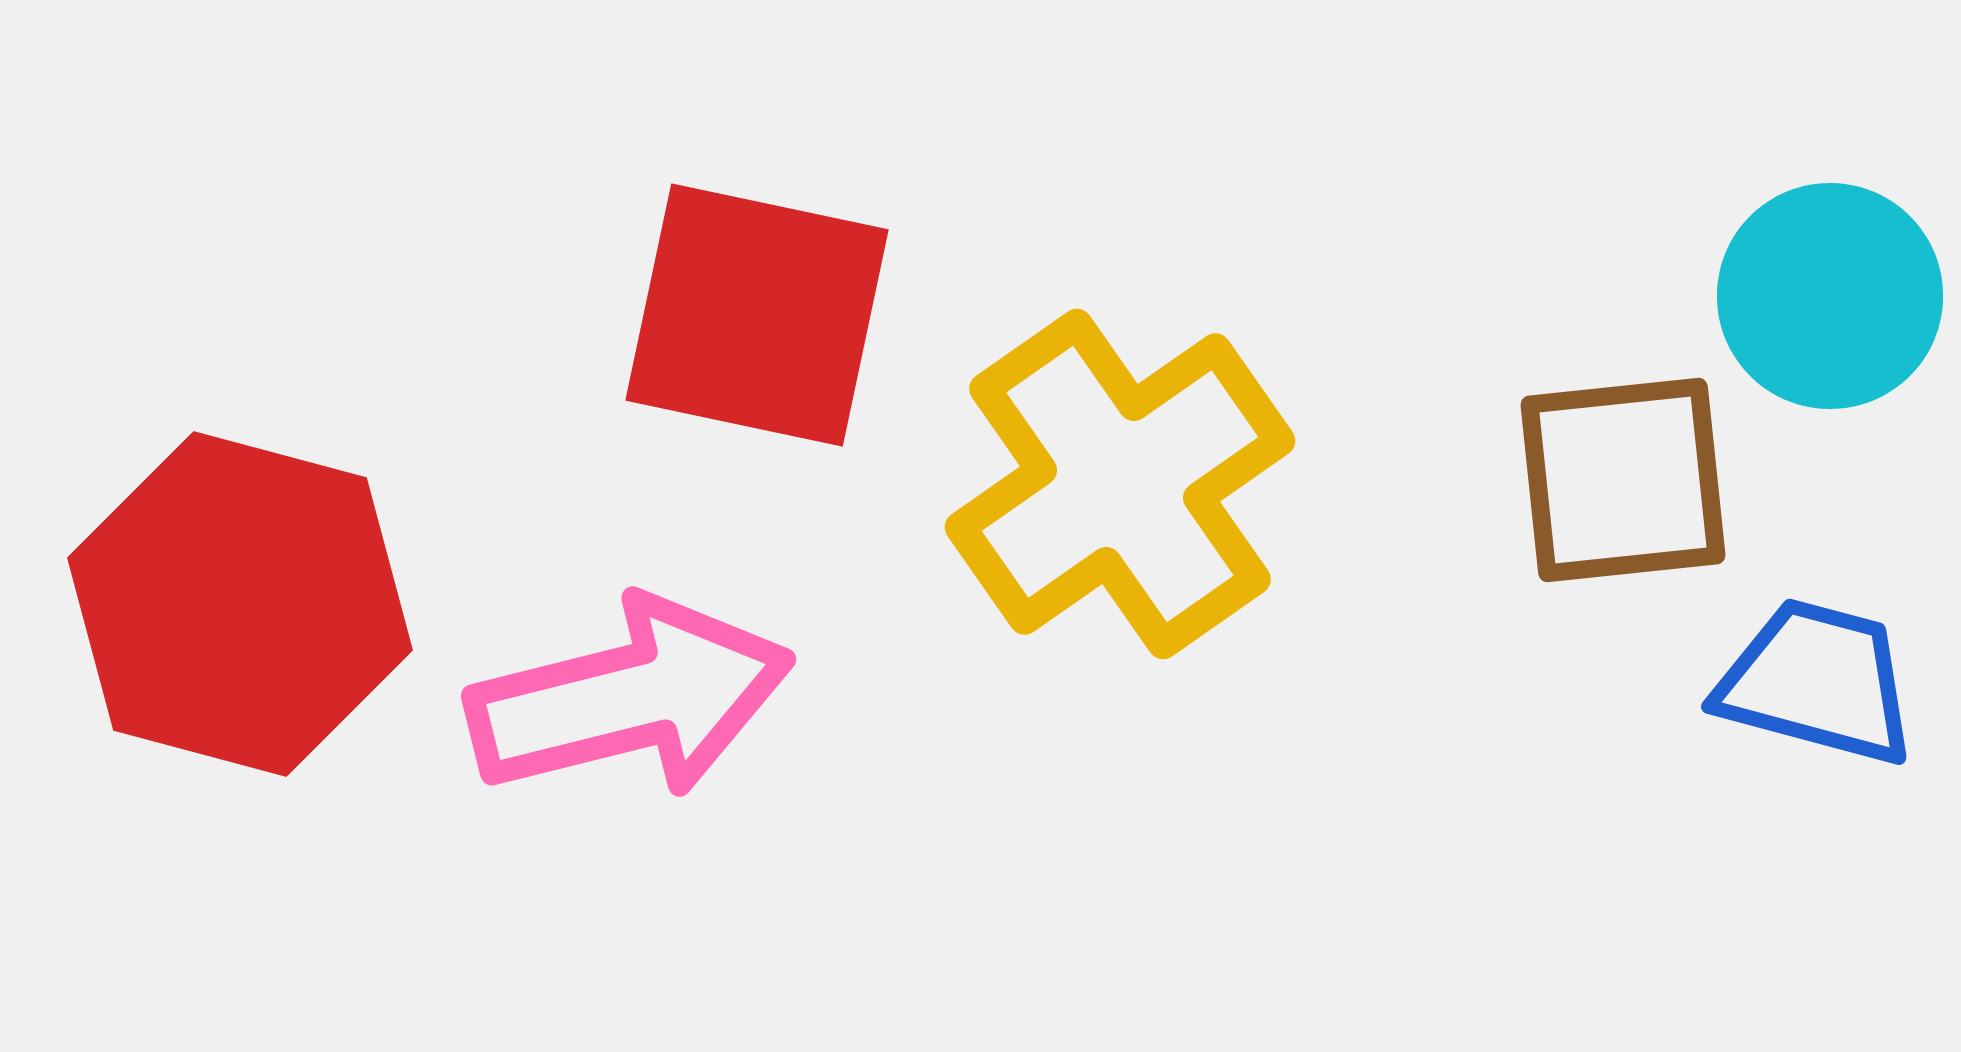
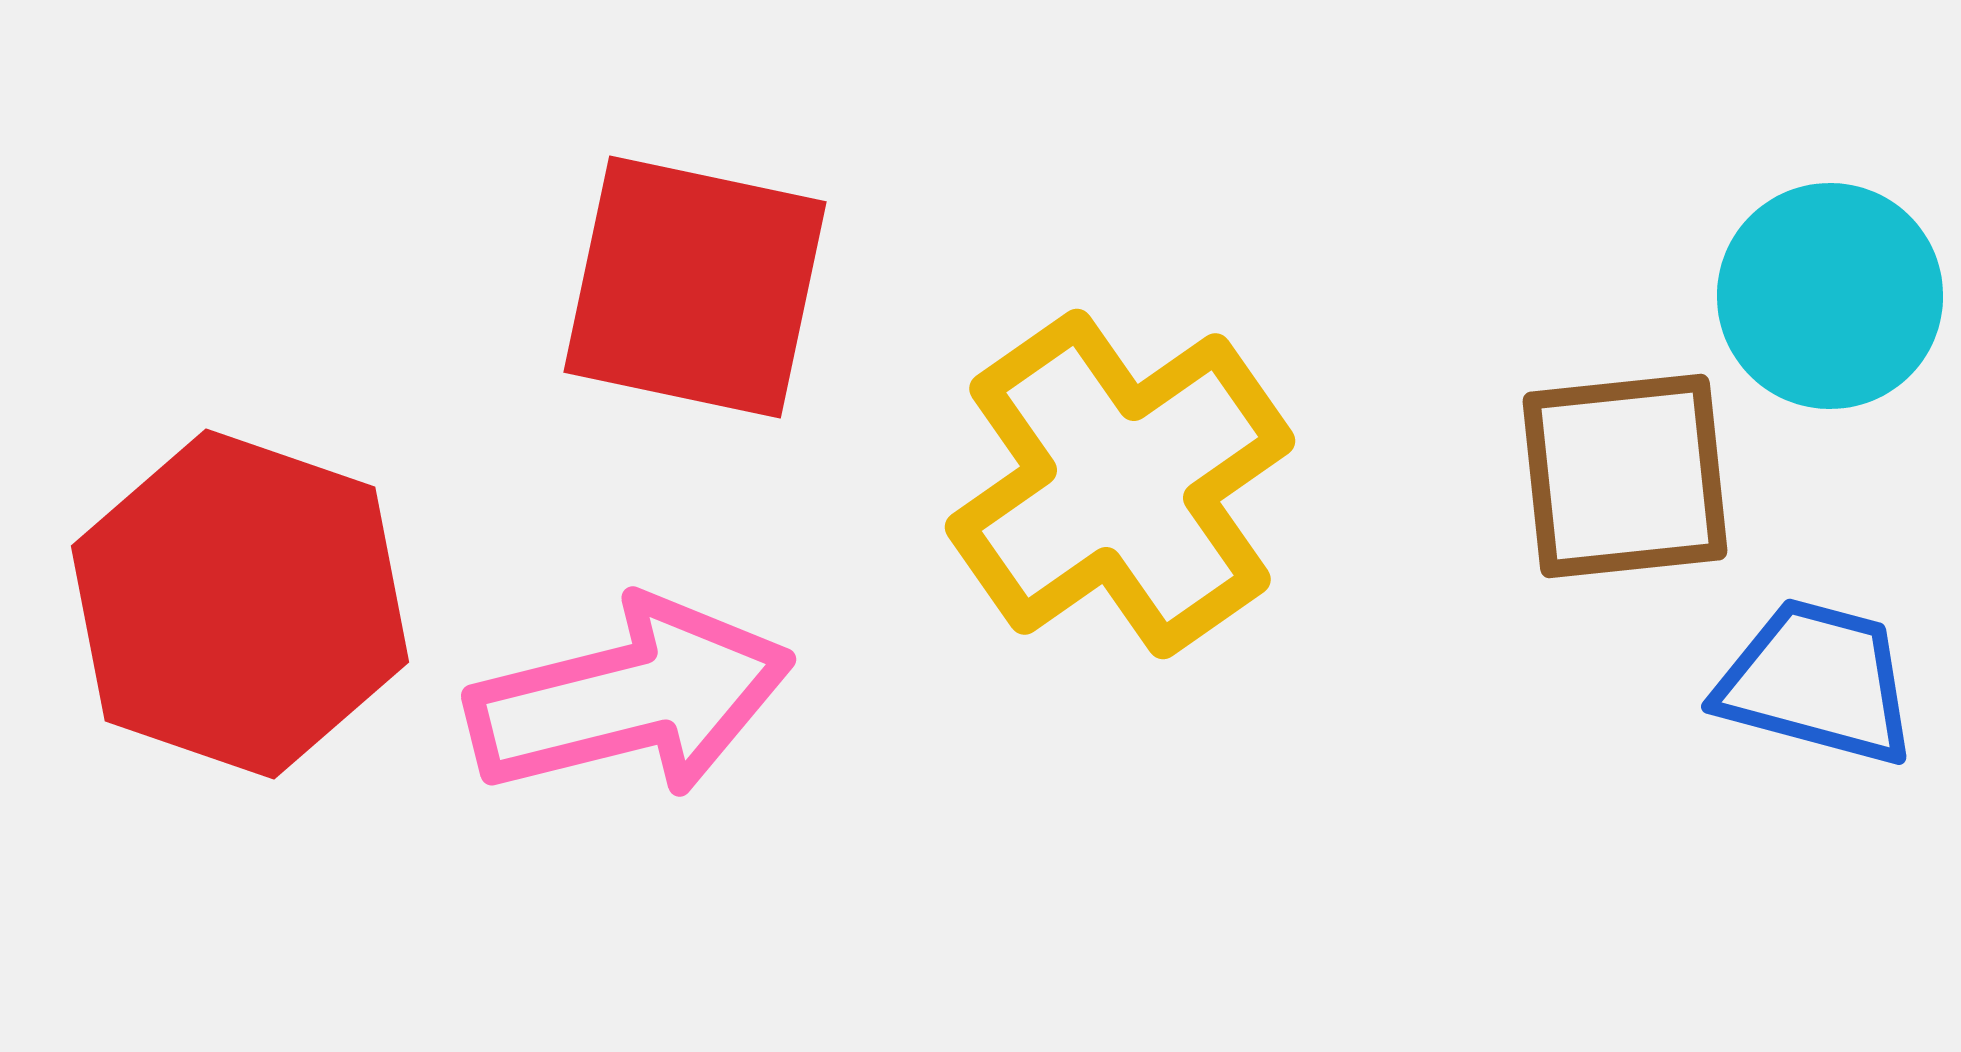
red square: moved 62 px left, 28 px up
brown square: moved 2 px right, 4 px up
red hexagon: rotated 4 degrees clockwise
